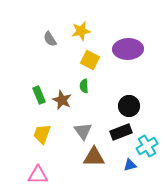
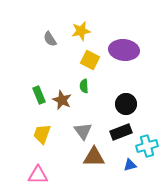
purple ellipse: moved 4 px left, 1 px down; rotated 8 degrees clockwise
black circle: moved 3 px left, 2 px up
cyan cross: rotated 15 degrees clockwise
